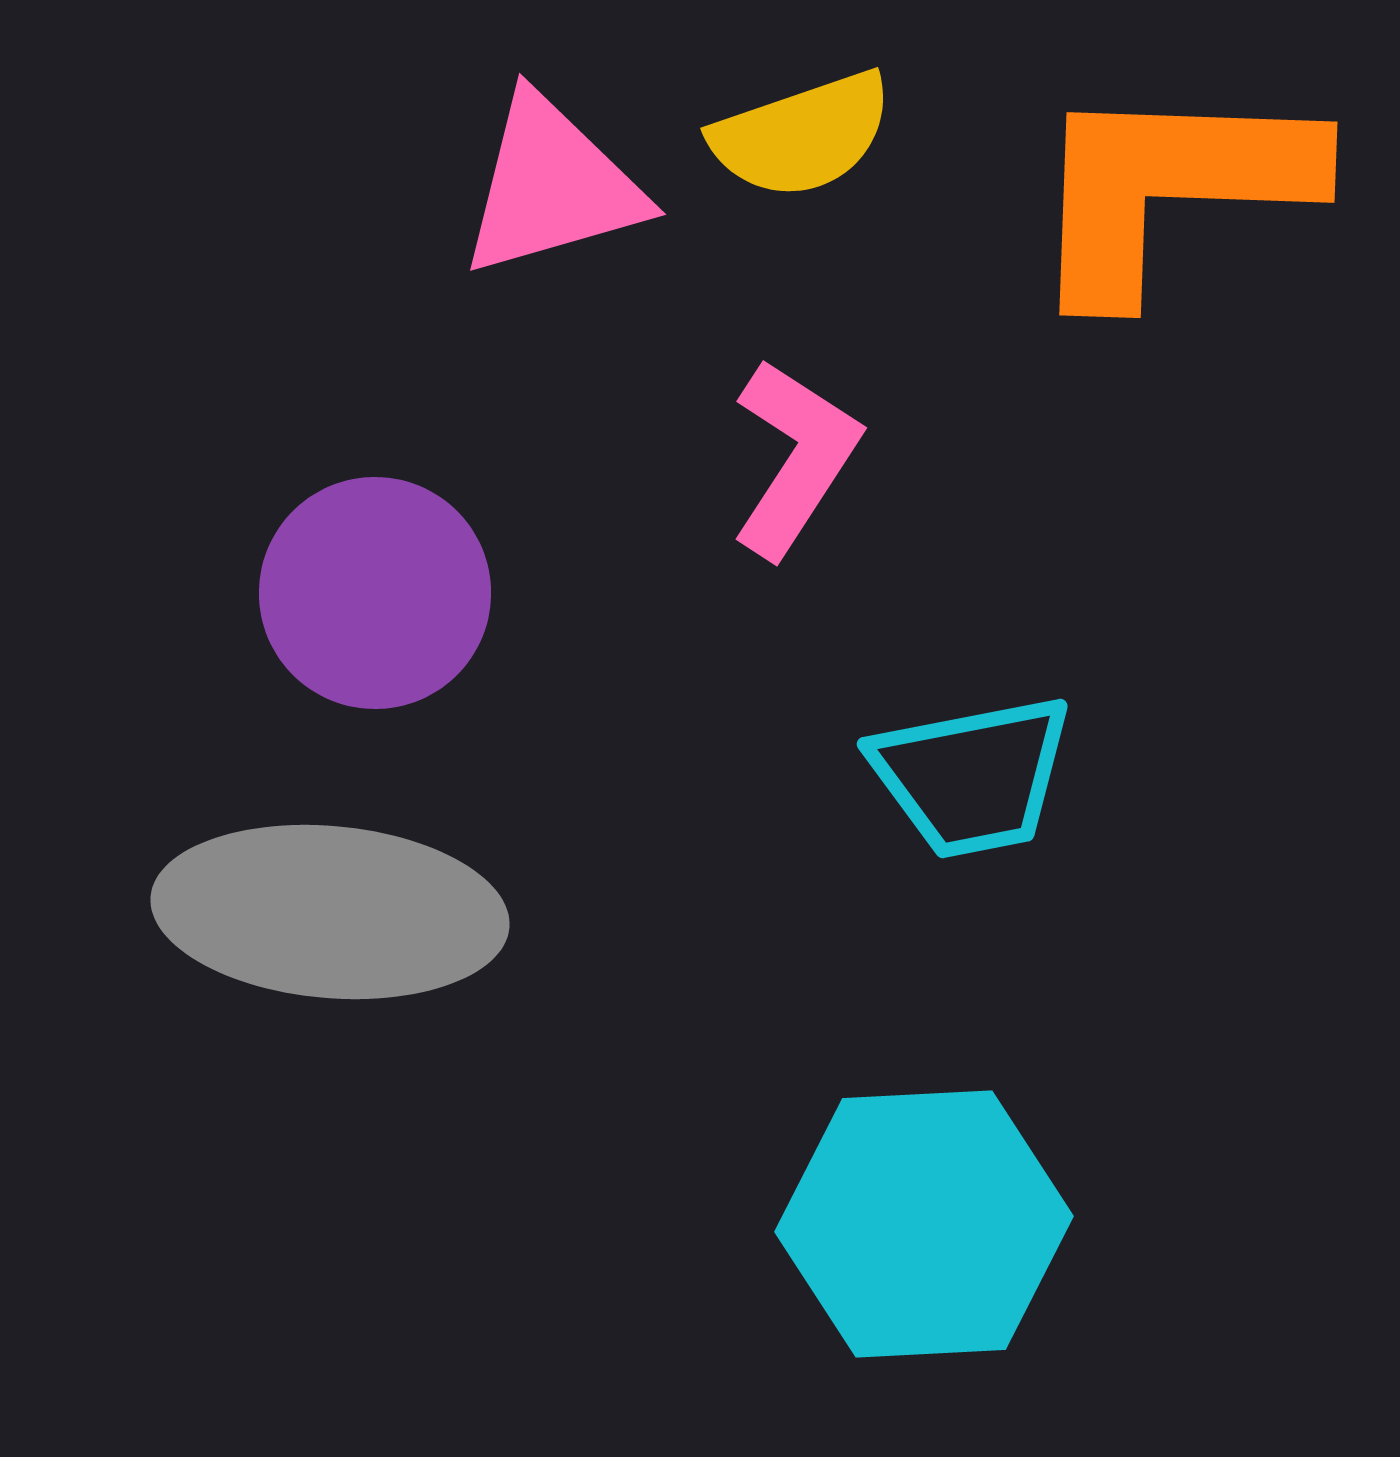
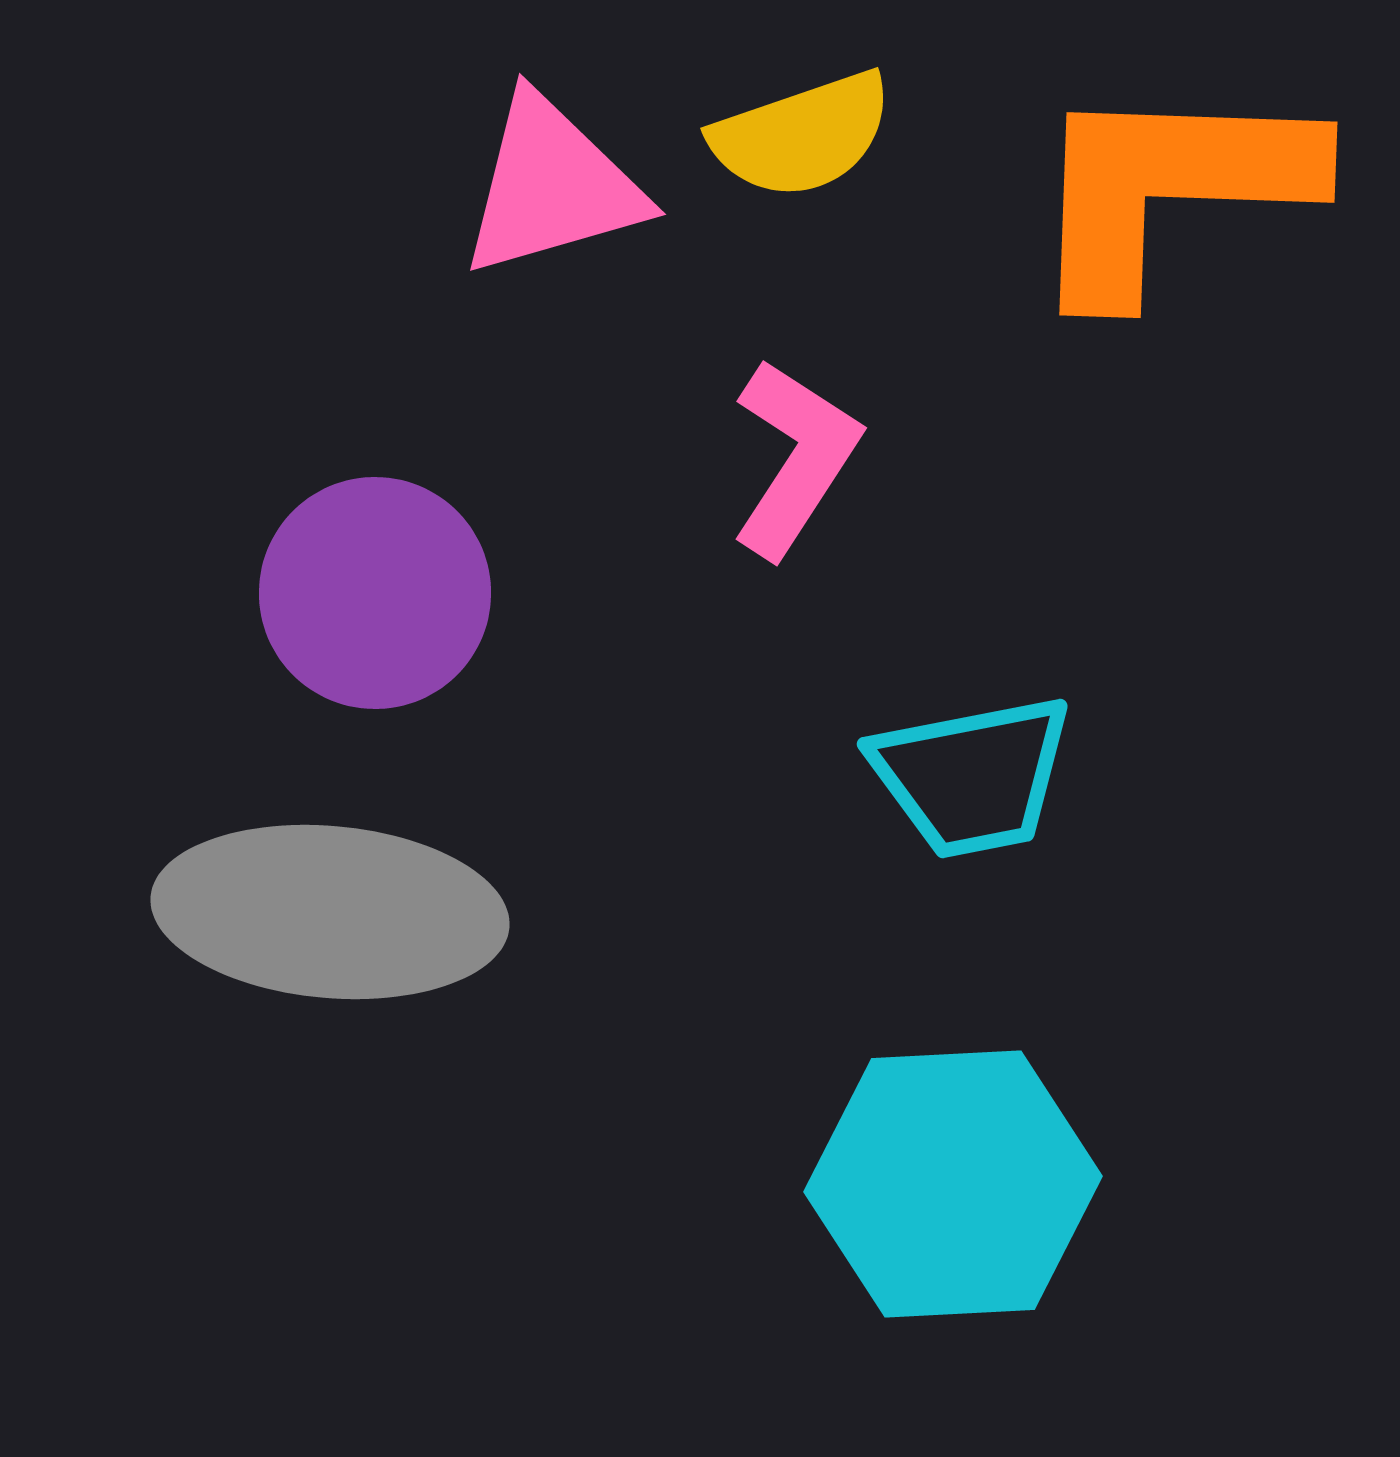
cyan hexagon: moved 29 px right, 40 px up
